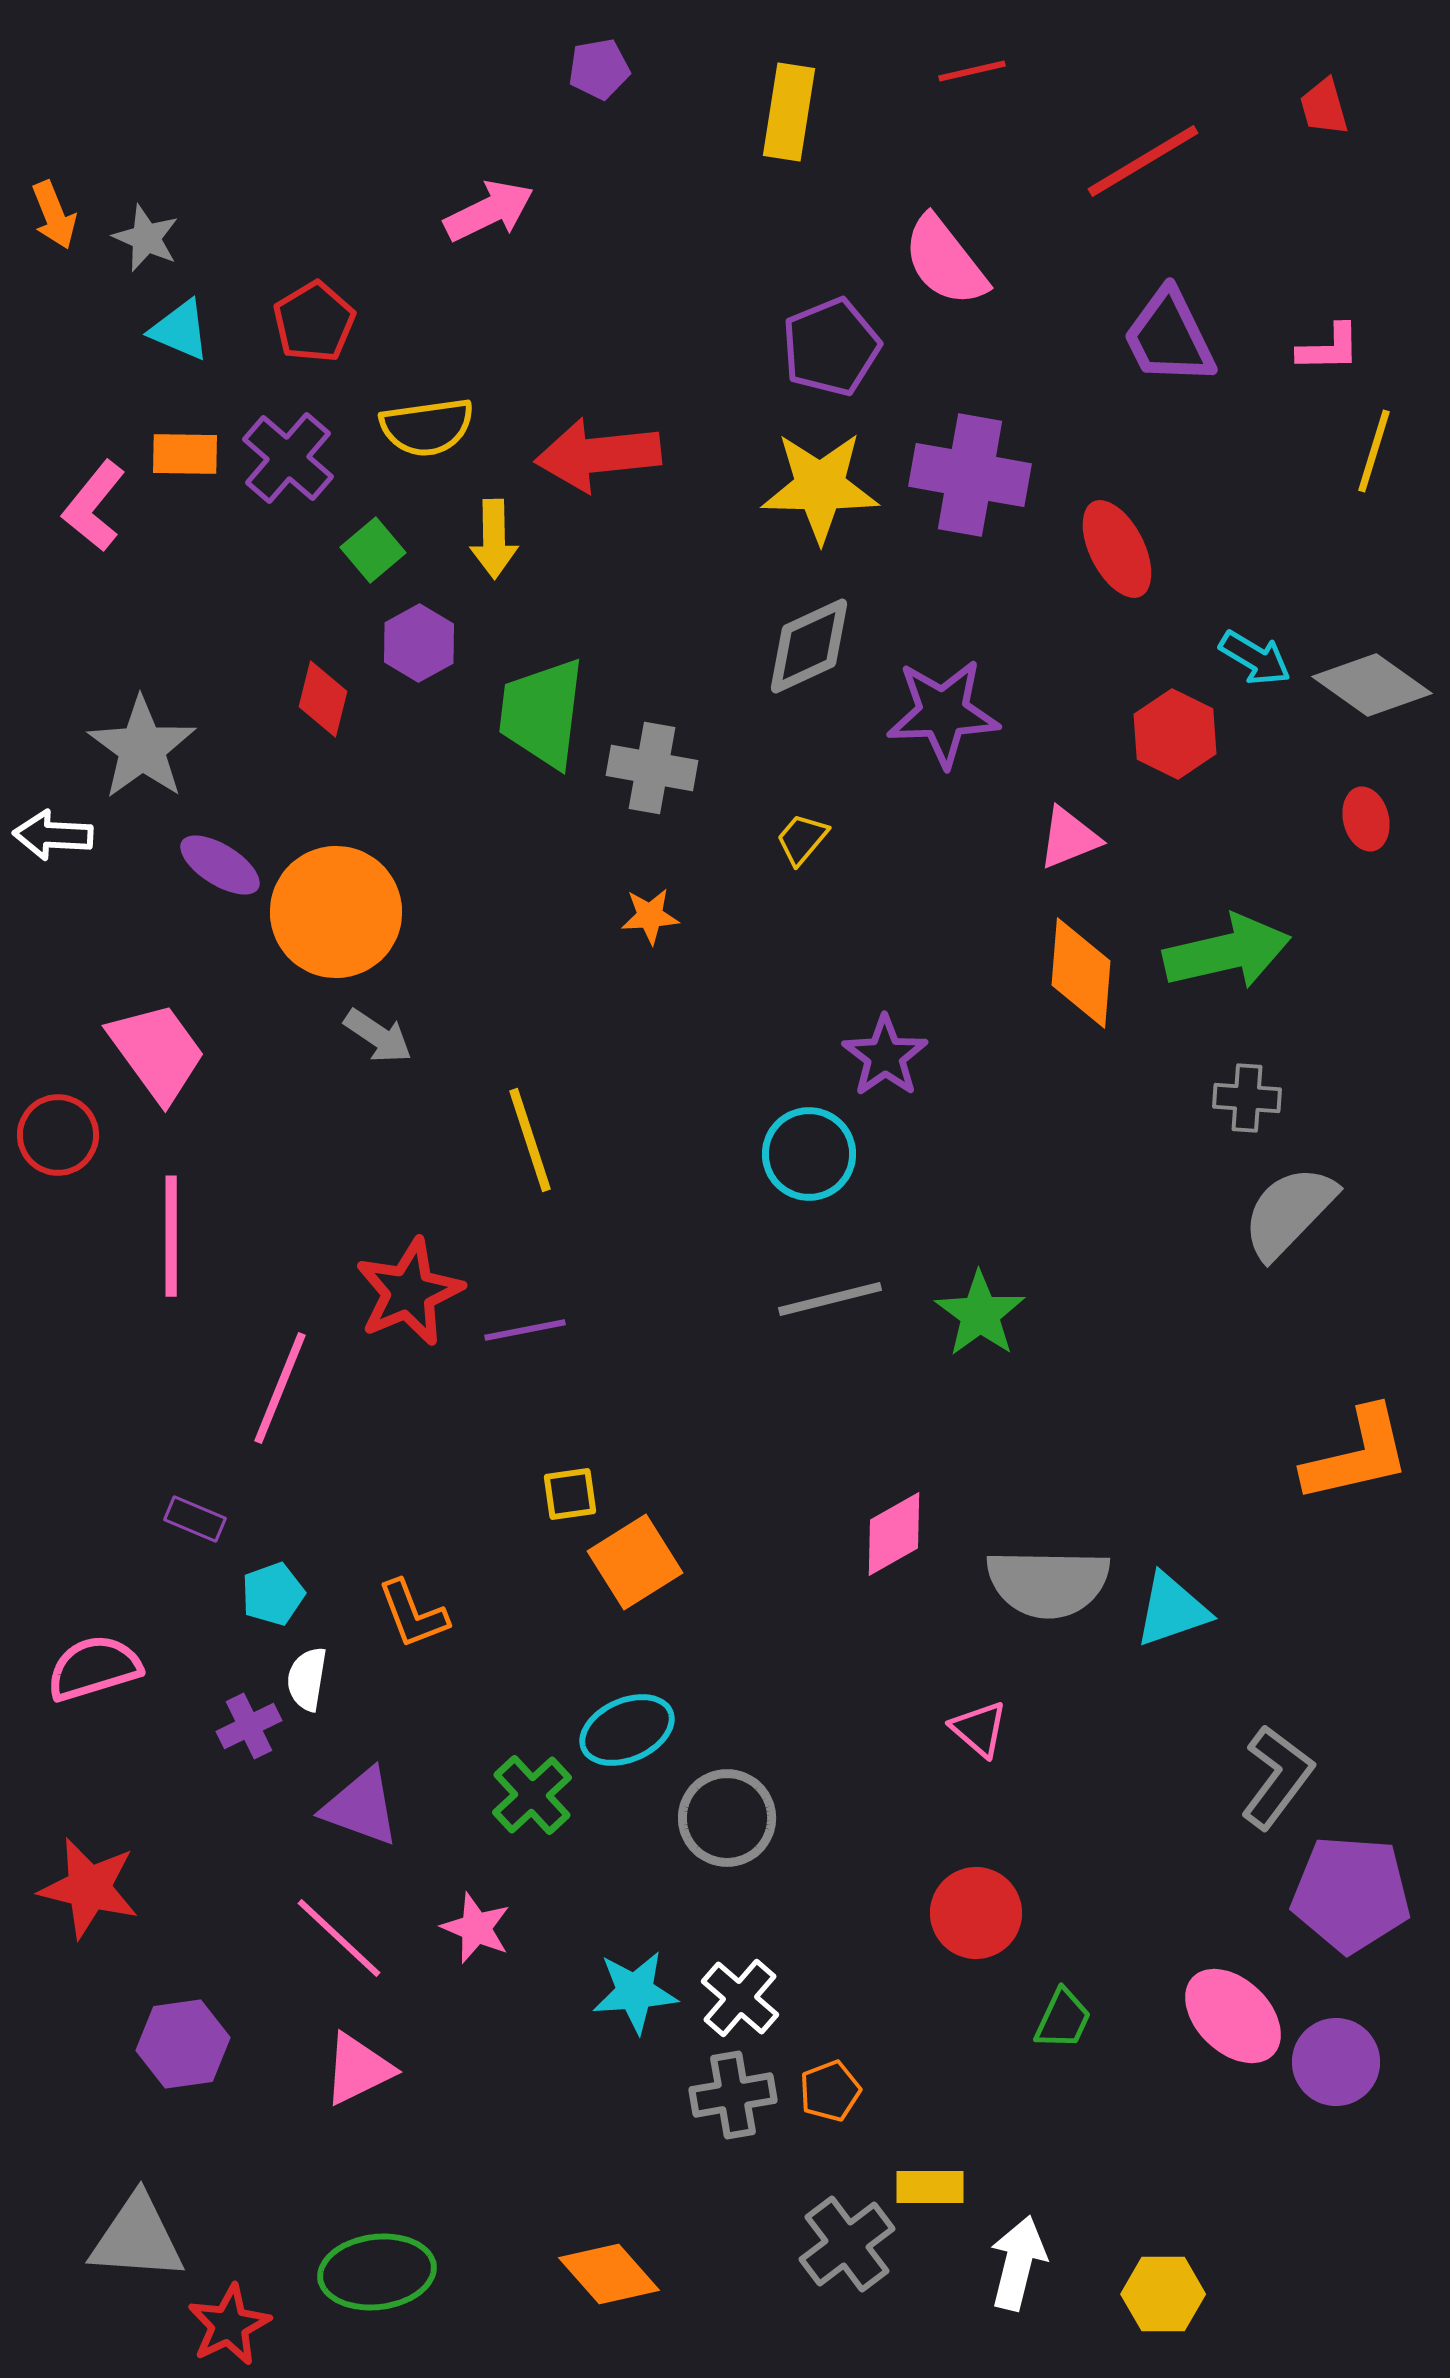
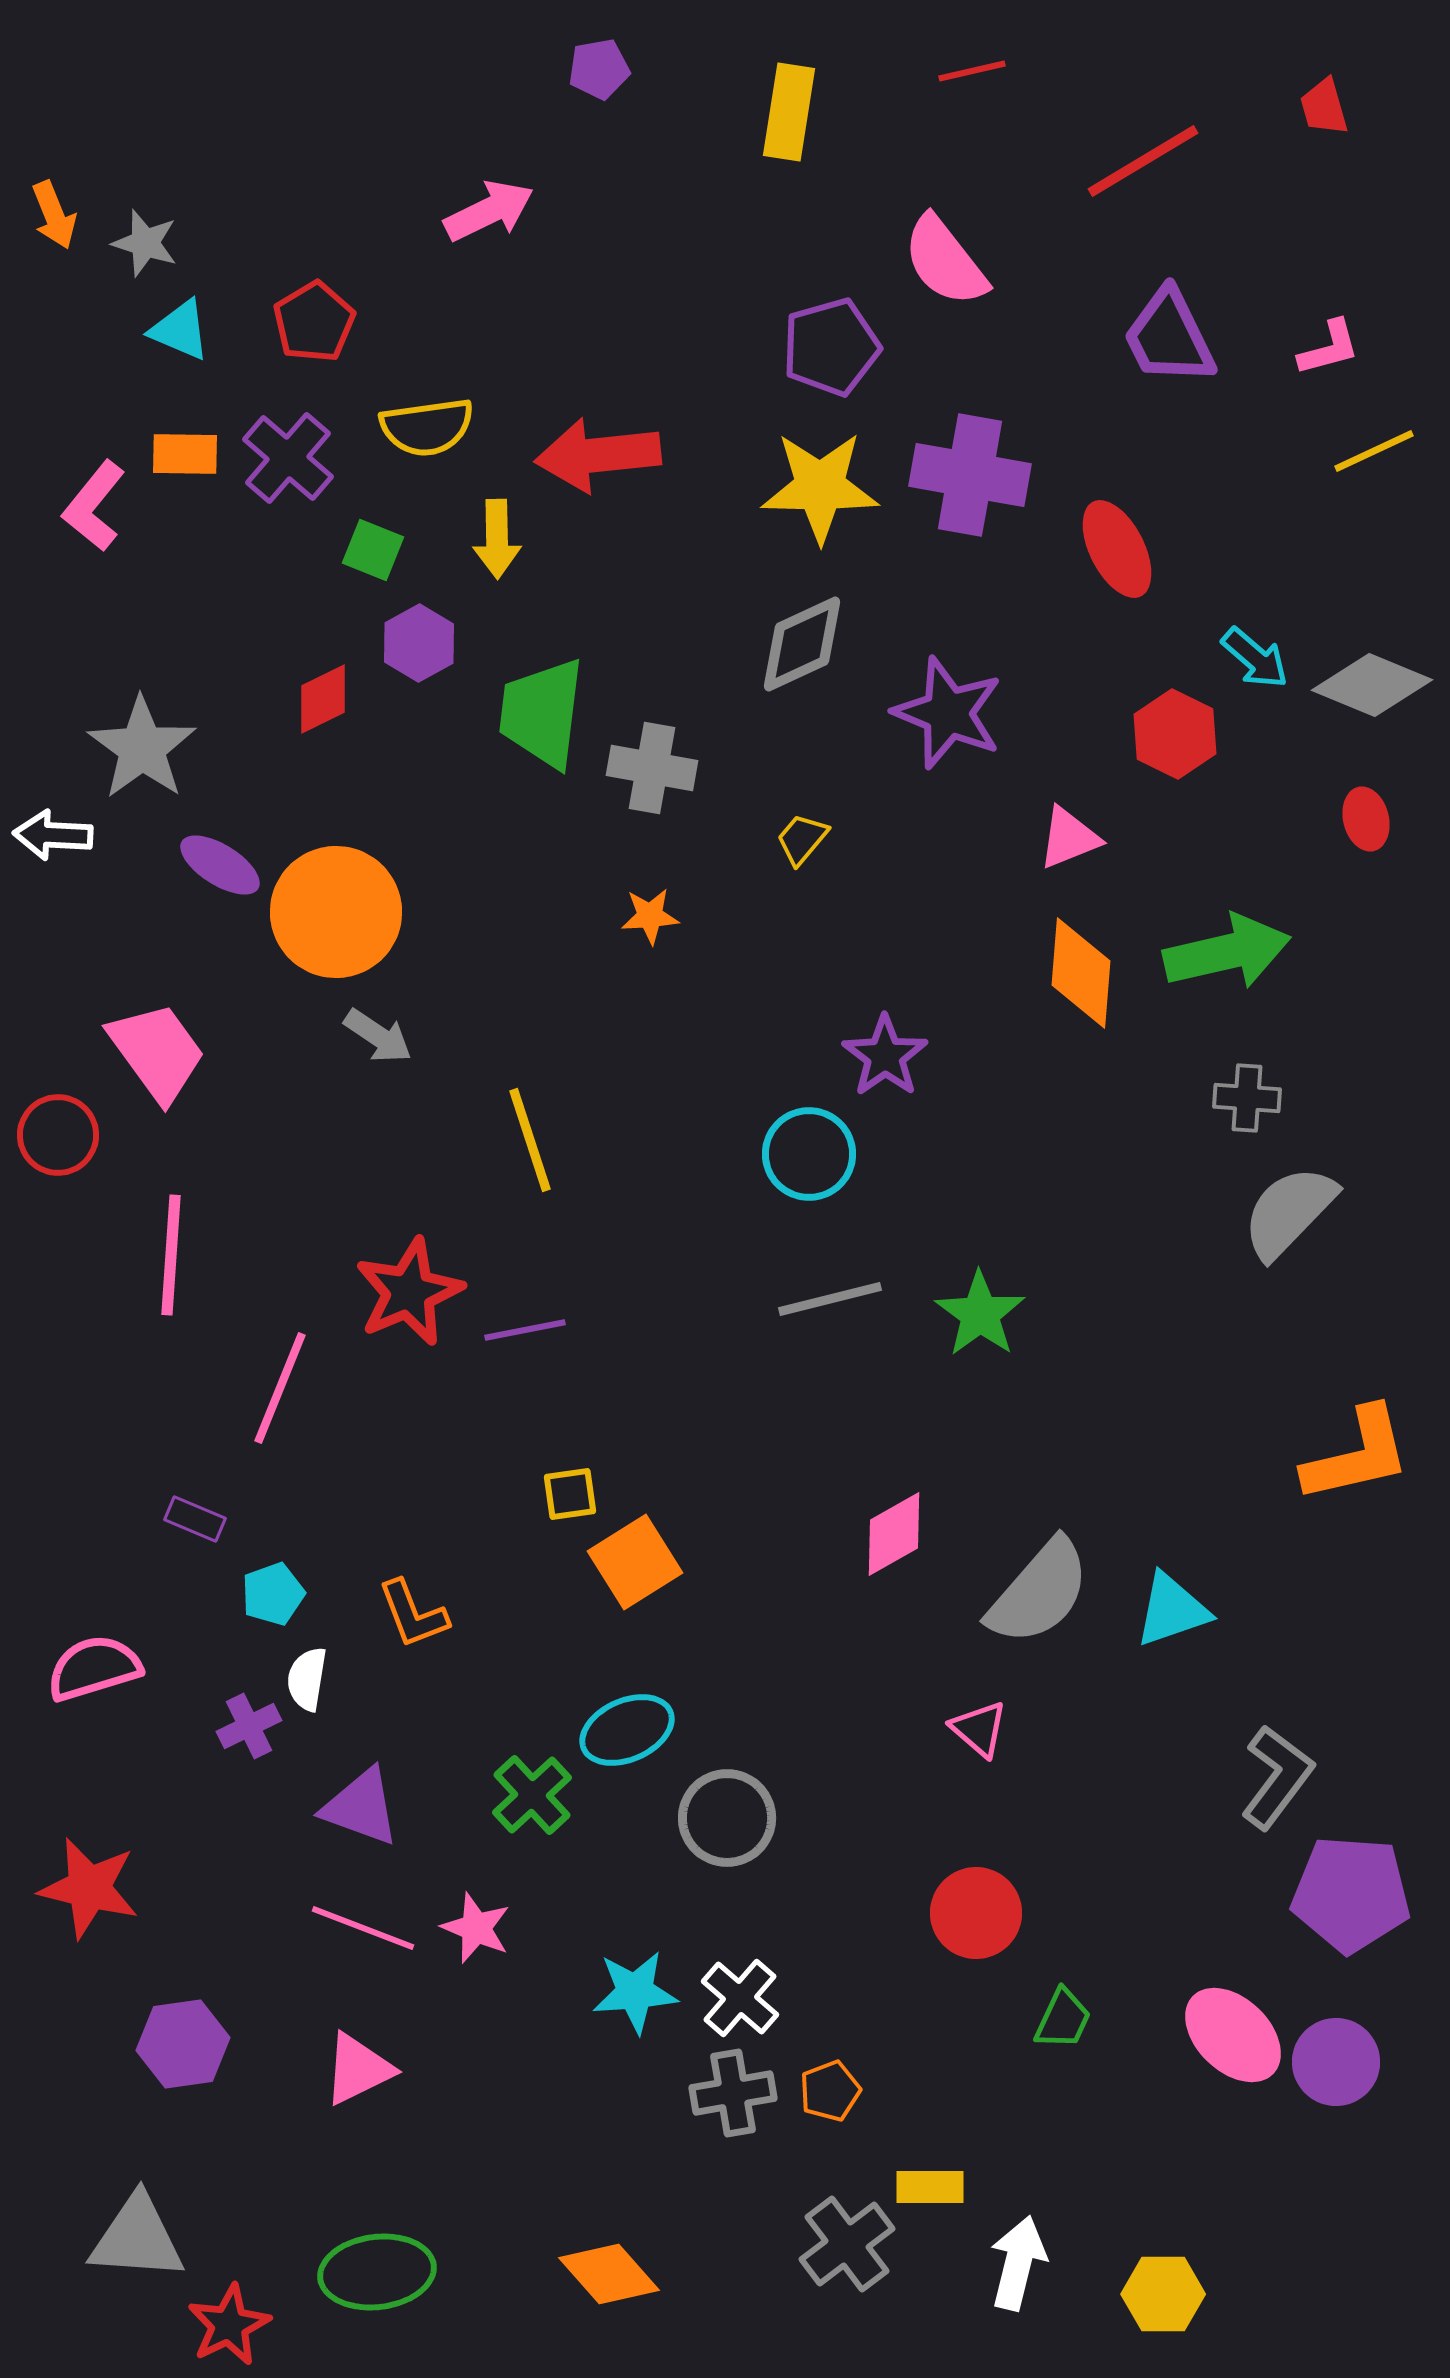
gray star at (146, 238): moved 1 px left, 5 px down; rotated 6 degrees counterclockwise
purple pentagon at (831, 347): rotated 6 degrees clockwise
pink L-shape at (1329, 348): rotated 14 degrees counterclockwise
yellow line at (1374, 451): rotated 48 degrees clockwise
yellow arrow at (494, 539): moved 3 px right
green square at (373, 550): rotated 28 degrees counterclockwise
gray diamond at (809, 646): moved 7 px left, 2 px up
cyan arrow at (1255, 658): rotated 10 degrees clockwise
gray diamond at (1372, 685): rotated 13 degrees counterclockwise
red diamond at (323, 699): rotated 50 degrees clockwise
purple star at (943, 713): moved 5 px right; rotated 24 degrees clockwise
pink line at (171, 1236): moved 19 px down; rotated 4 degrees clockwise
gray semicircle at (1048, 1583): moved 9 px left, 9 px down; rotated 50 degrees counterclockwise
pink line at (339, 1938): moved 24 px right, 10 px up; rotated 22 degrees counterclockwise
pink ellipse at (1233, 2016): moved 19 px down
gray cross at (733, 2095): moved 2 px up
